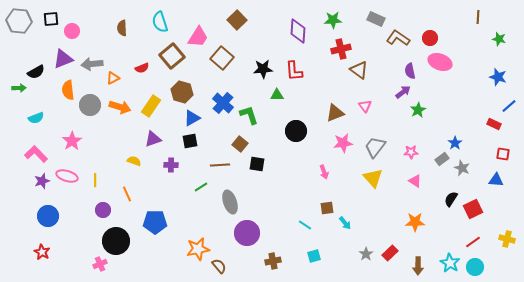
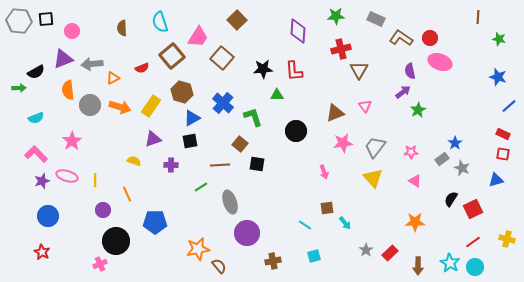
black square at (51, 19): moved 5 px left
green star at (333, 20): moved 3 px right, 4 px up
brown L-shape at (398, 38): moved 3 px right
brown triangle at (359, 70): rotated 24 degrees clockwise
green L-shape at (249, 115): moved 4 px right, 2 px down
red rectangle at (494, 124): moved 9 px right, 10 px down
blue triangle at (496, 180): rotated 21 degrees counterclockwise
gray star at (366, 254): moved 4 px up
